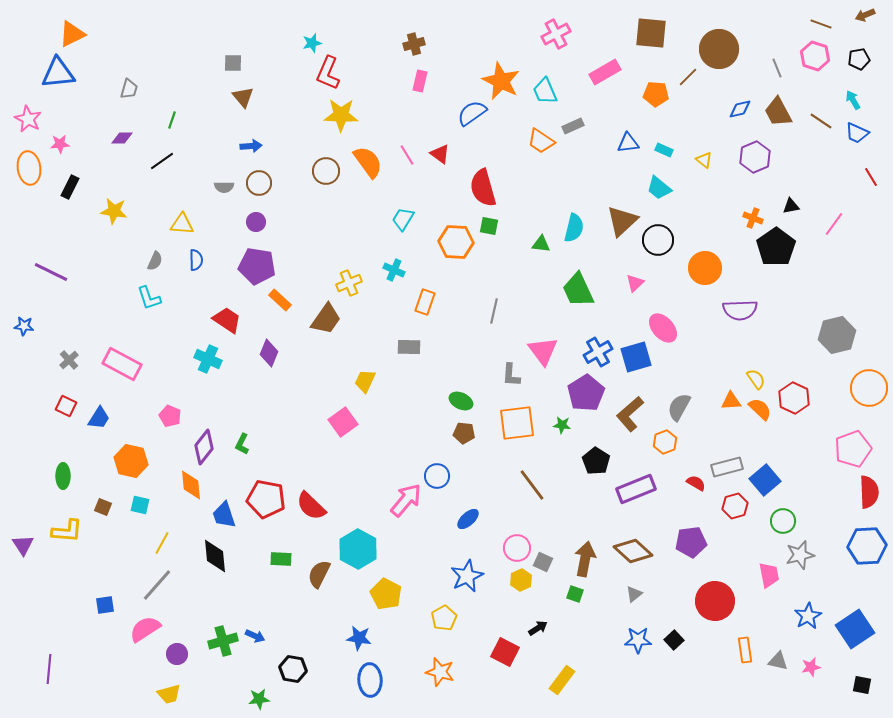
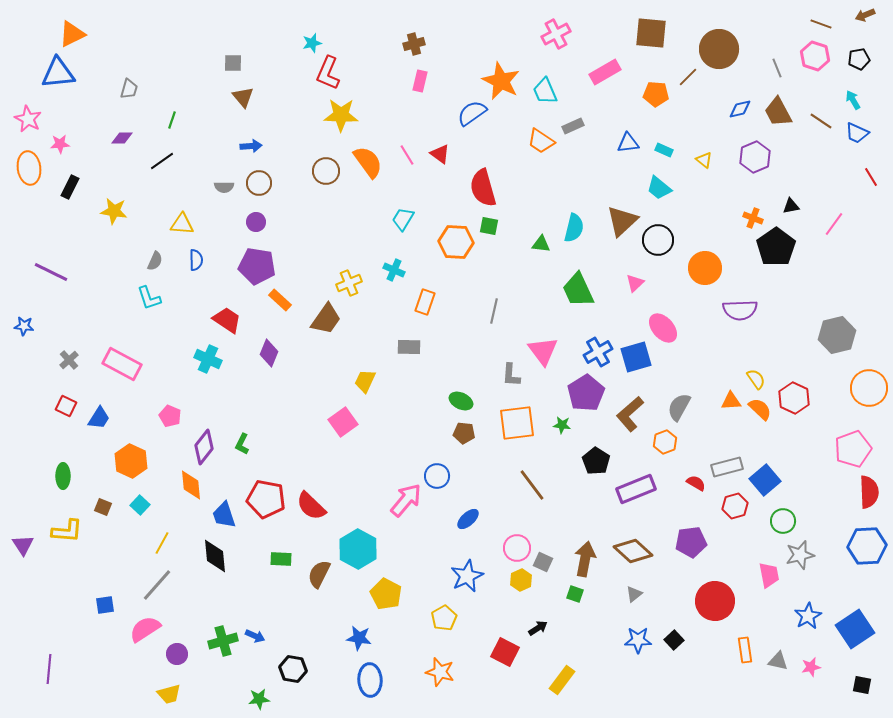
orange hexagon at (131, 461): rotated 12 degrees clockwise
cyan square at (140, 505): rotated 30 degrees clockwise
